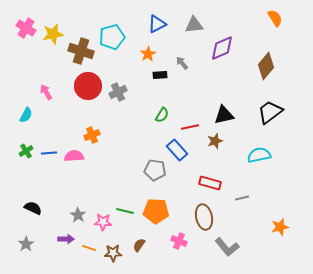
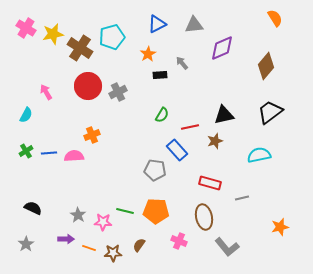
brown cross at (81, 51): moved 1 px left, 3 px up; rotated 15 degrees clockwise
